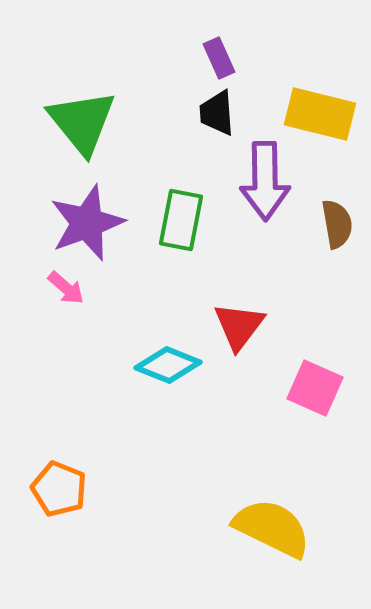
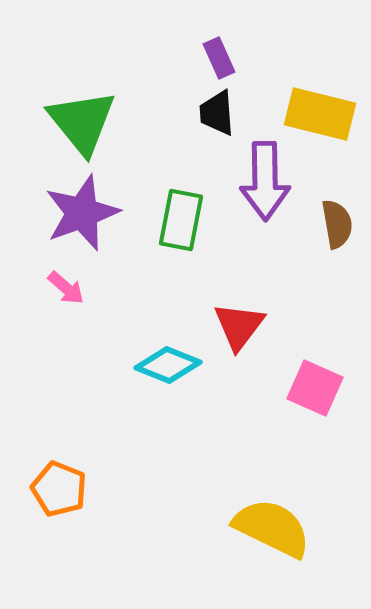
purple star: moved 5 px left, 10 px up
